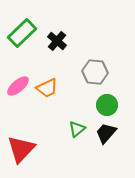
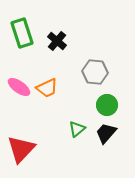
green rectangle: rotated 64 degrees counterclockwise
pink ellipse: moved 1 px right, 1 px down; rotated 75 degrees clockwise
